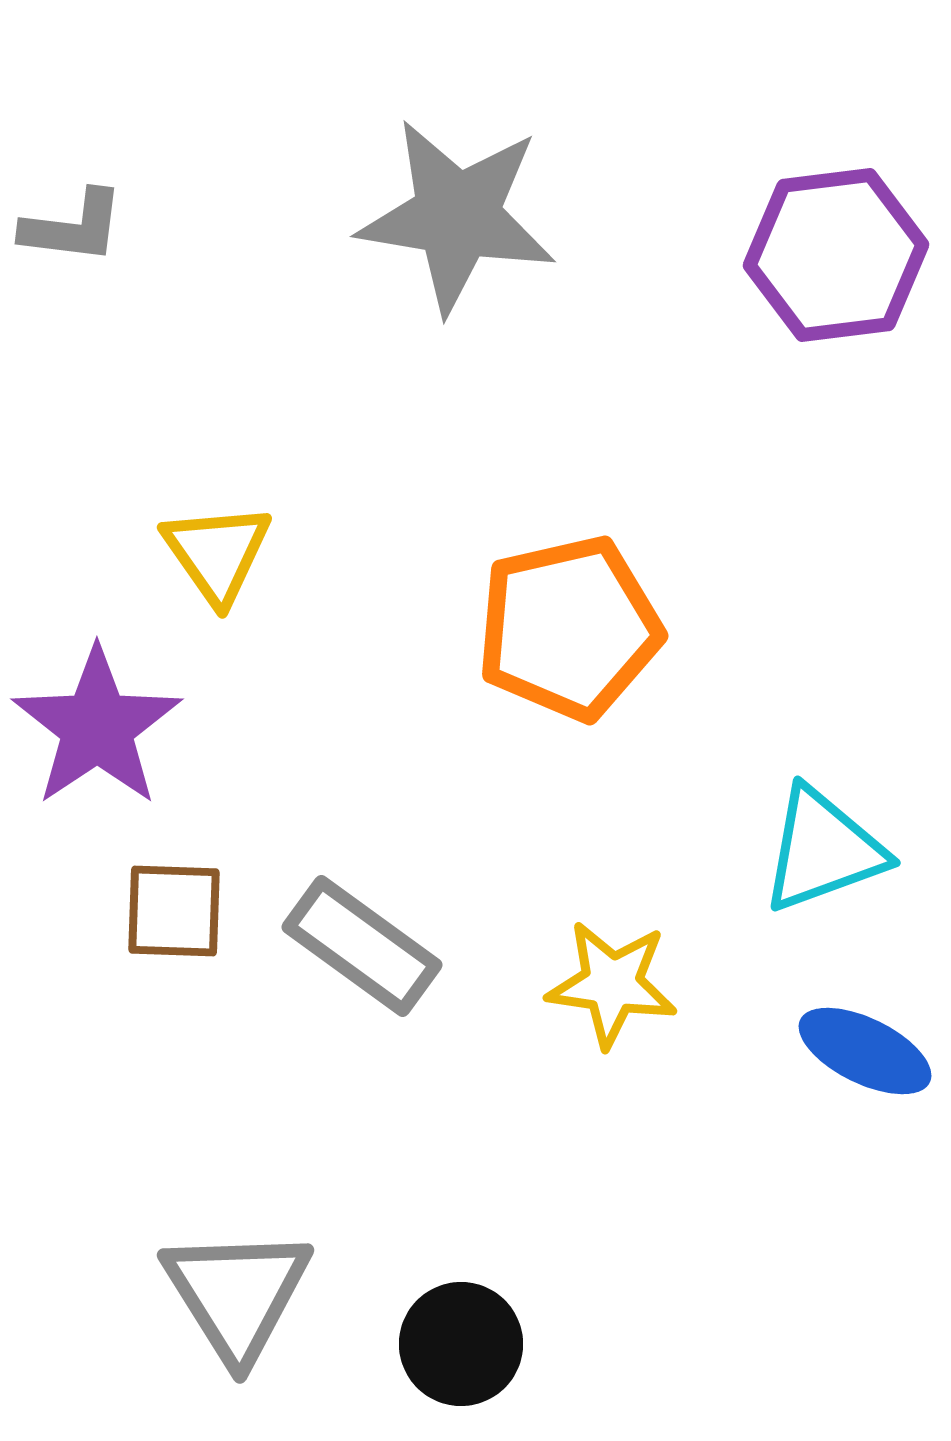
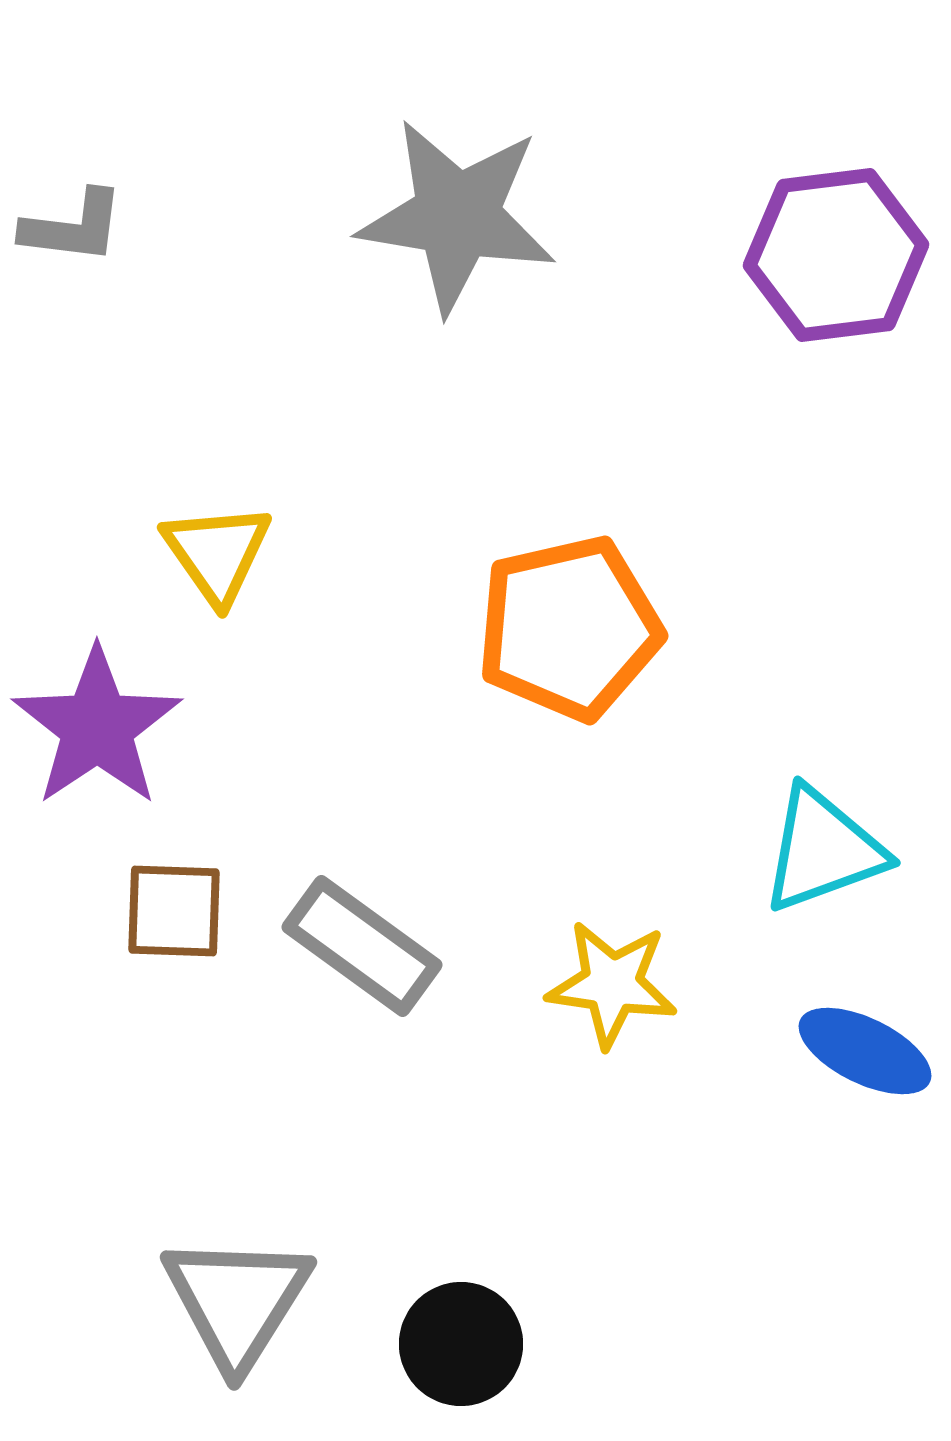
gray triangle: moved 7 px down; rotated 4 degrees clockwise
